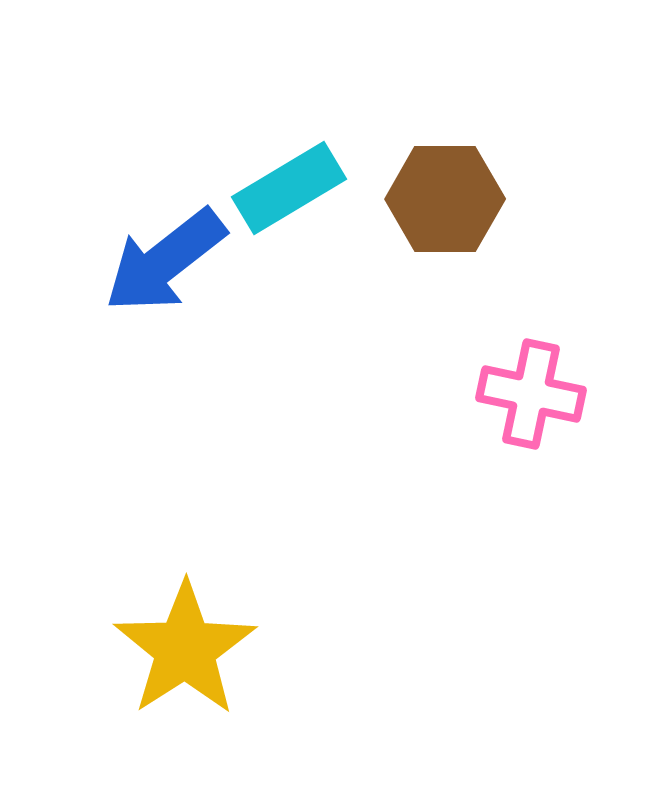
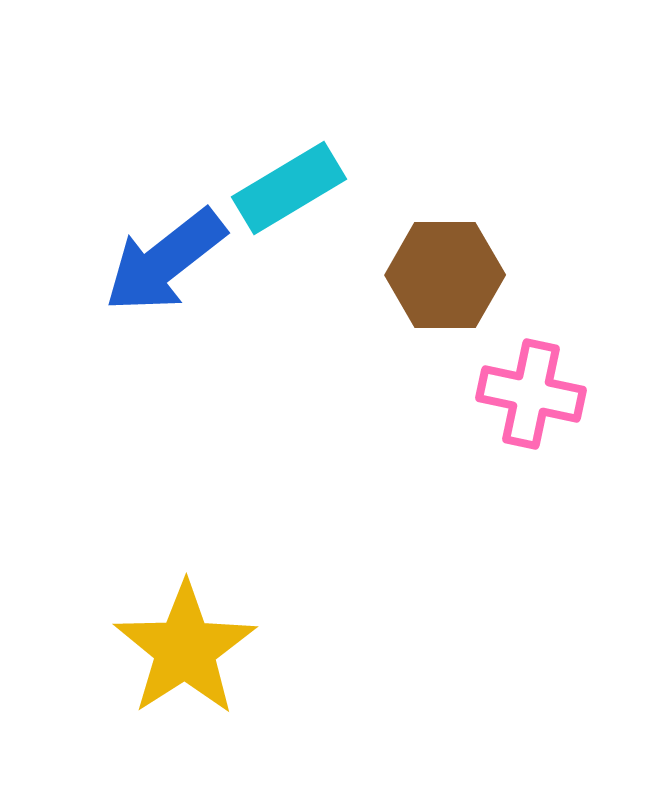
brown hexagon: moved 76 px down
